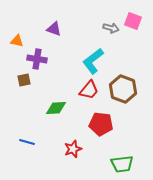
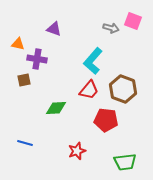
orange triangle: moved 1 px right, 3 px down
cyan L-shape: rotated 12 degrees counterclockwise
red pentagon: moved 5 px right, 4 px up
blue line: moved 2 px left, 1 px down
red star: moved 4 px right, 2 px down
green trapezoid: moved 3 px right, 2 px up
